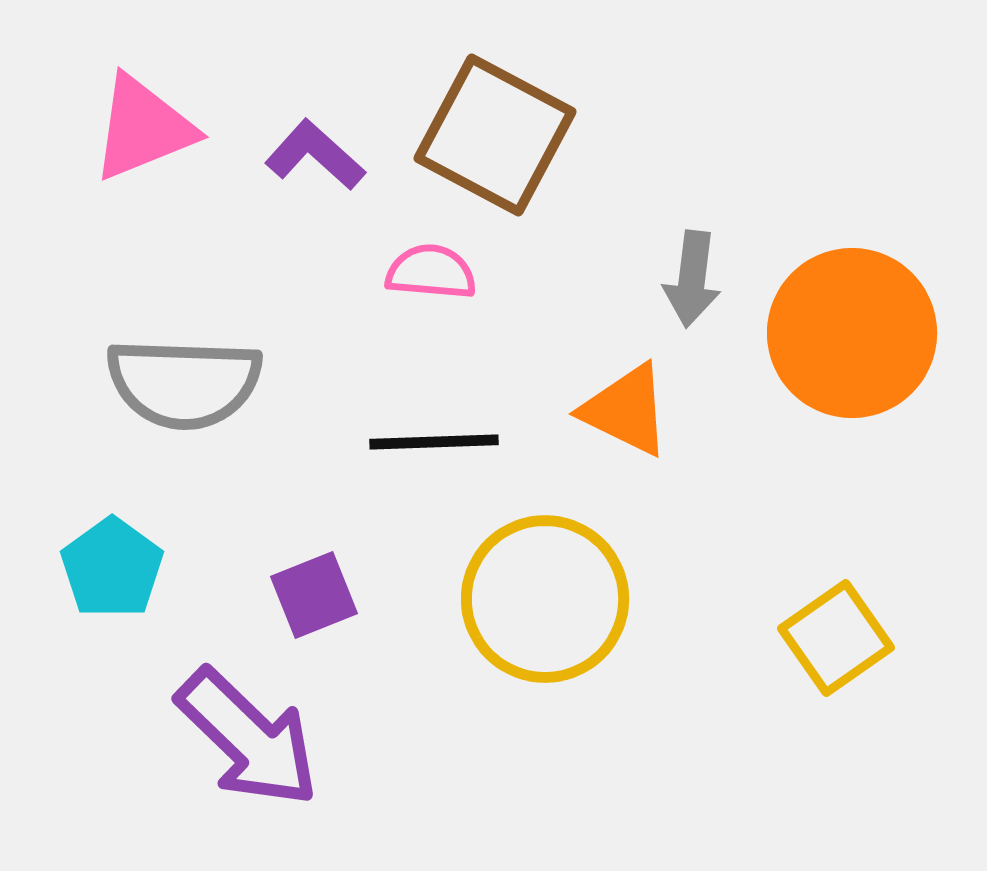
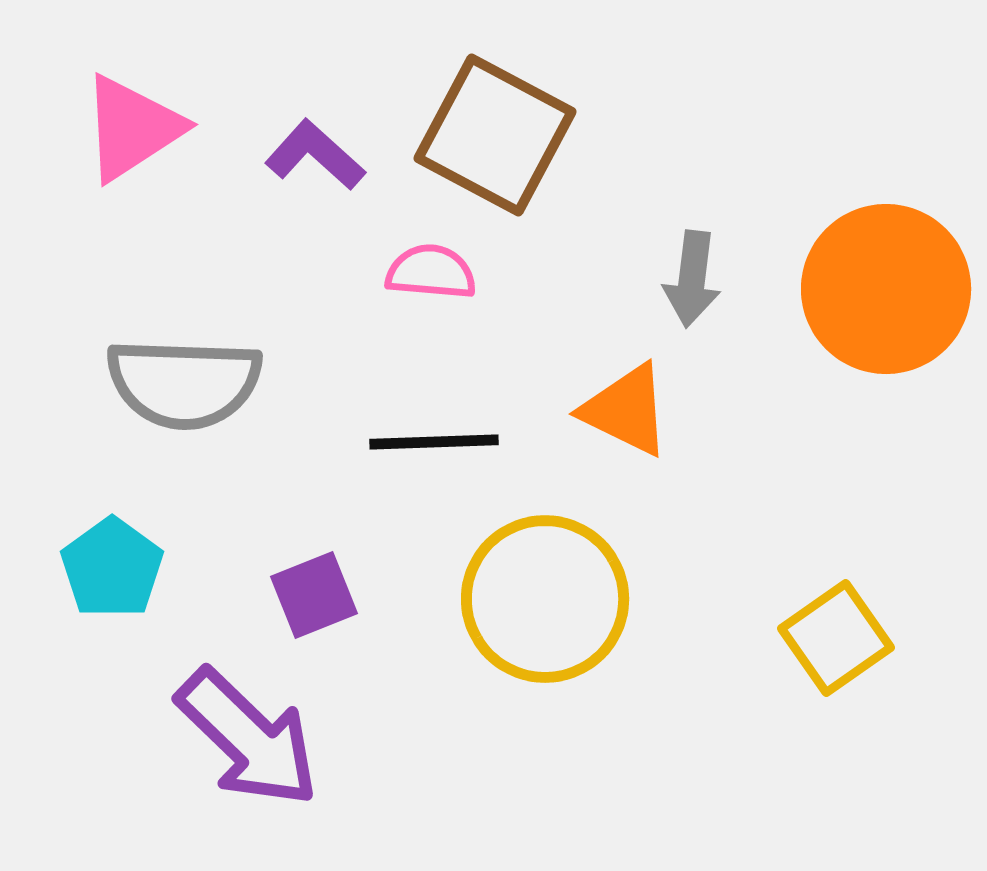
pink triangle: moved 11 px left; rotated 11 degrees counterclockwise
orange circle: moved 34 px right, 44 px up
